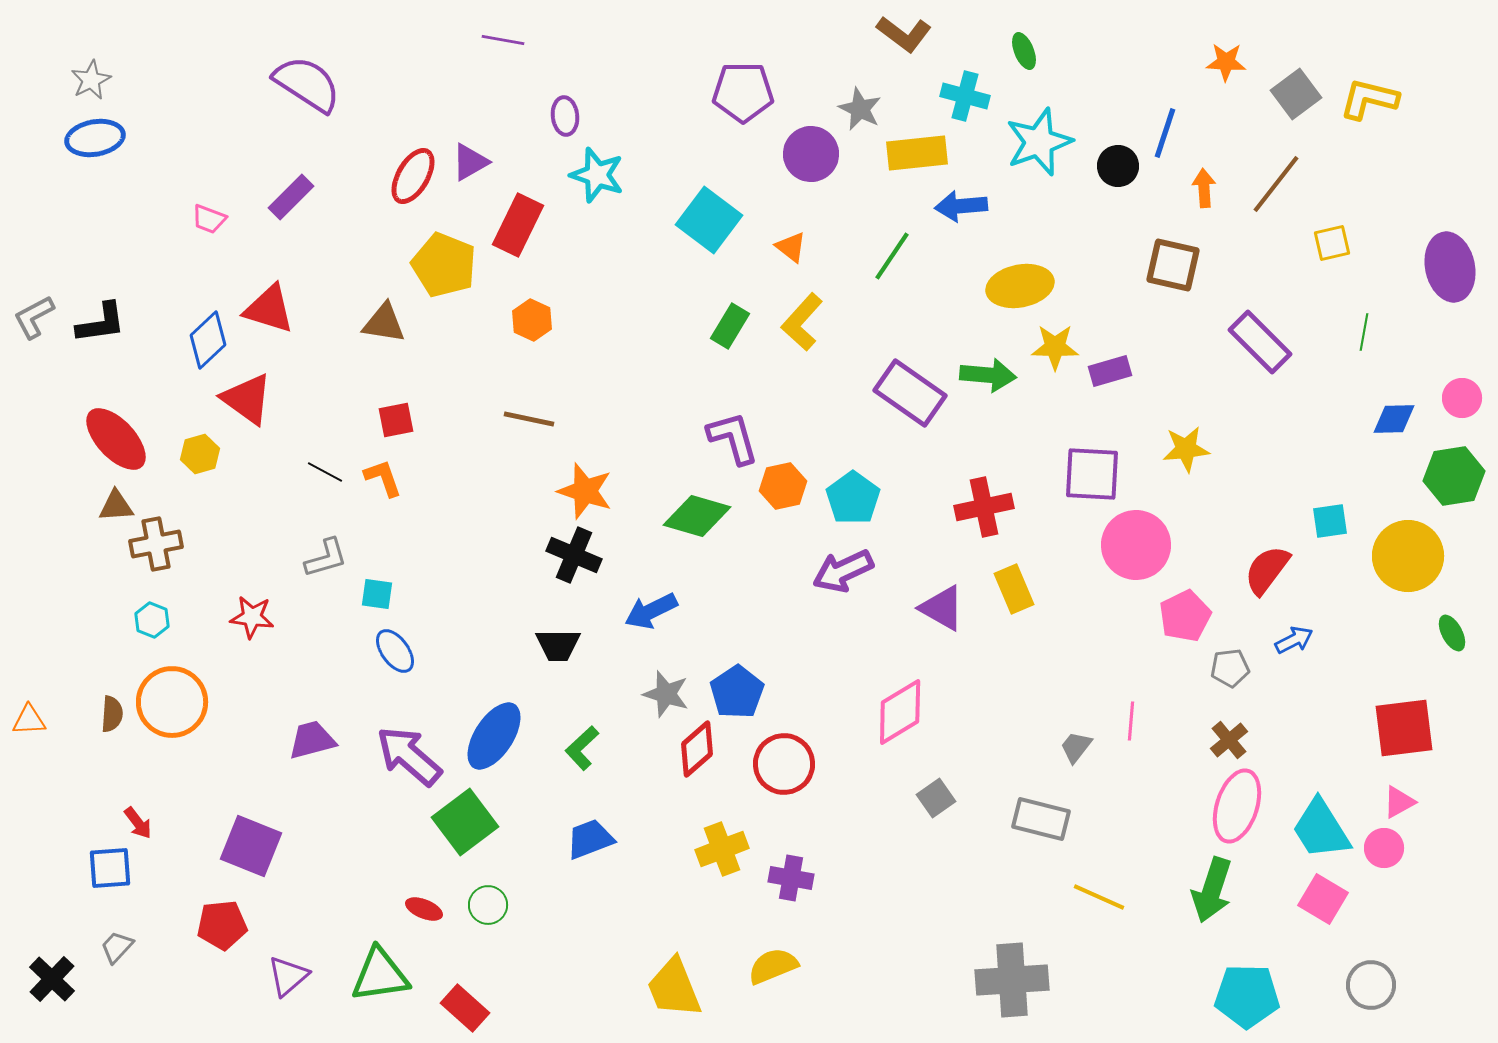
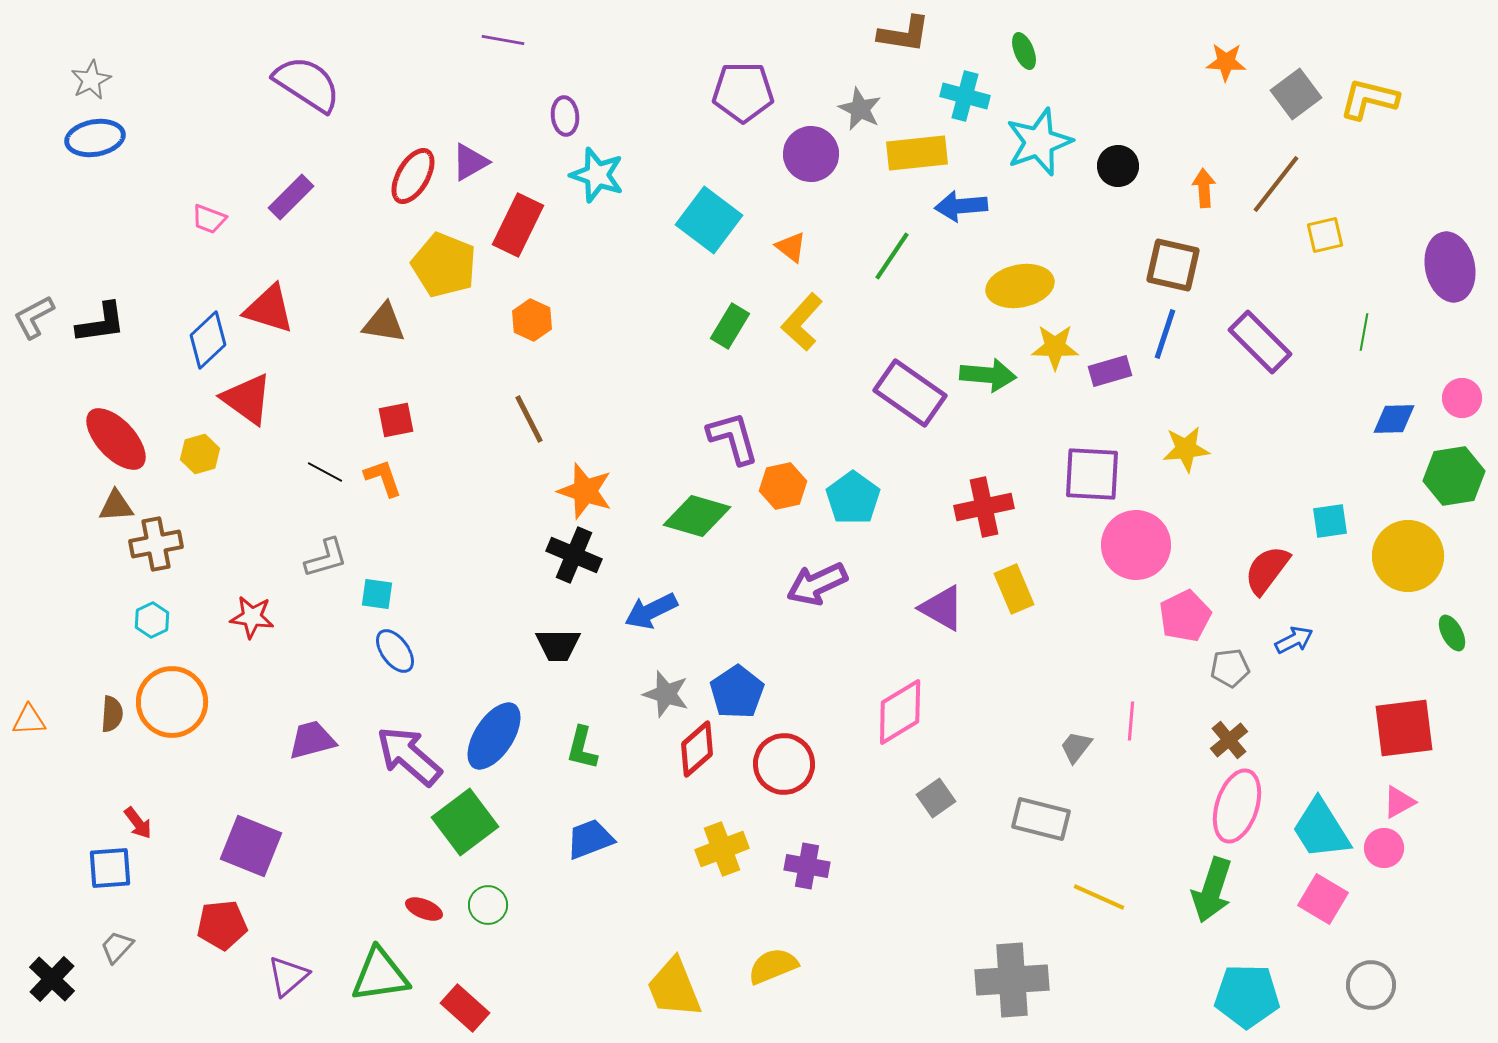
brown L-shape at (904, 34): rotated 28 degrees counterclockwise
blue line at (1165, 133): moved 201 px down
yellow square at (1332, 243): moved 7 px left, 8 px up
brown line at (529, 419): rotated 51 degrees clockwise
purple arrow at (843, 571): moved 26 px left, 13 px down
cyan hexagon at (152, 620): rotated 12 degrees clockwise
green L-shape at (582, 748): rotated 33 degrees counterclockwise
purple cross at (791, 878): moved 16 px right, 12 px up
